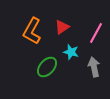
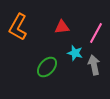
red triangle: rotated 28 degrees clockwise
orange L-shape: moved 14 px left, 4 px up
cyan star: moved 4 px right, 1 px down
gray arrow: moved 2 px up
